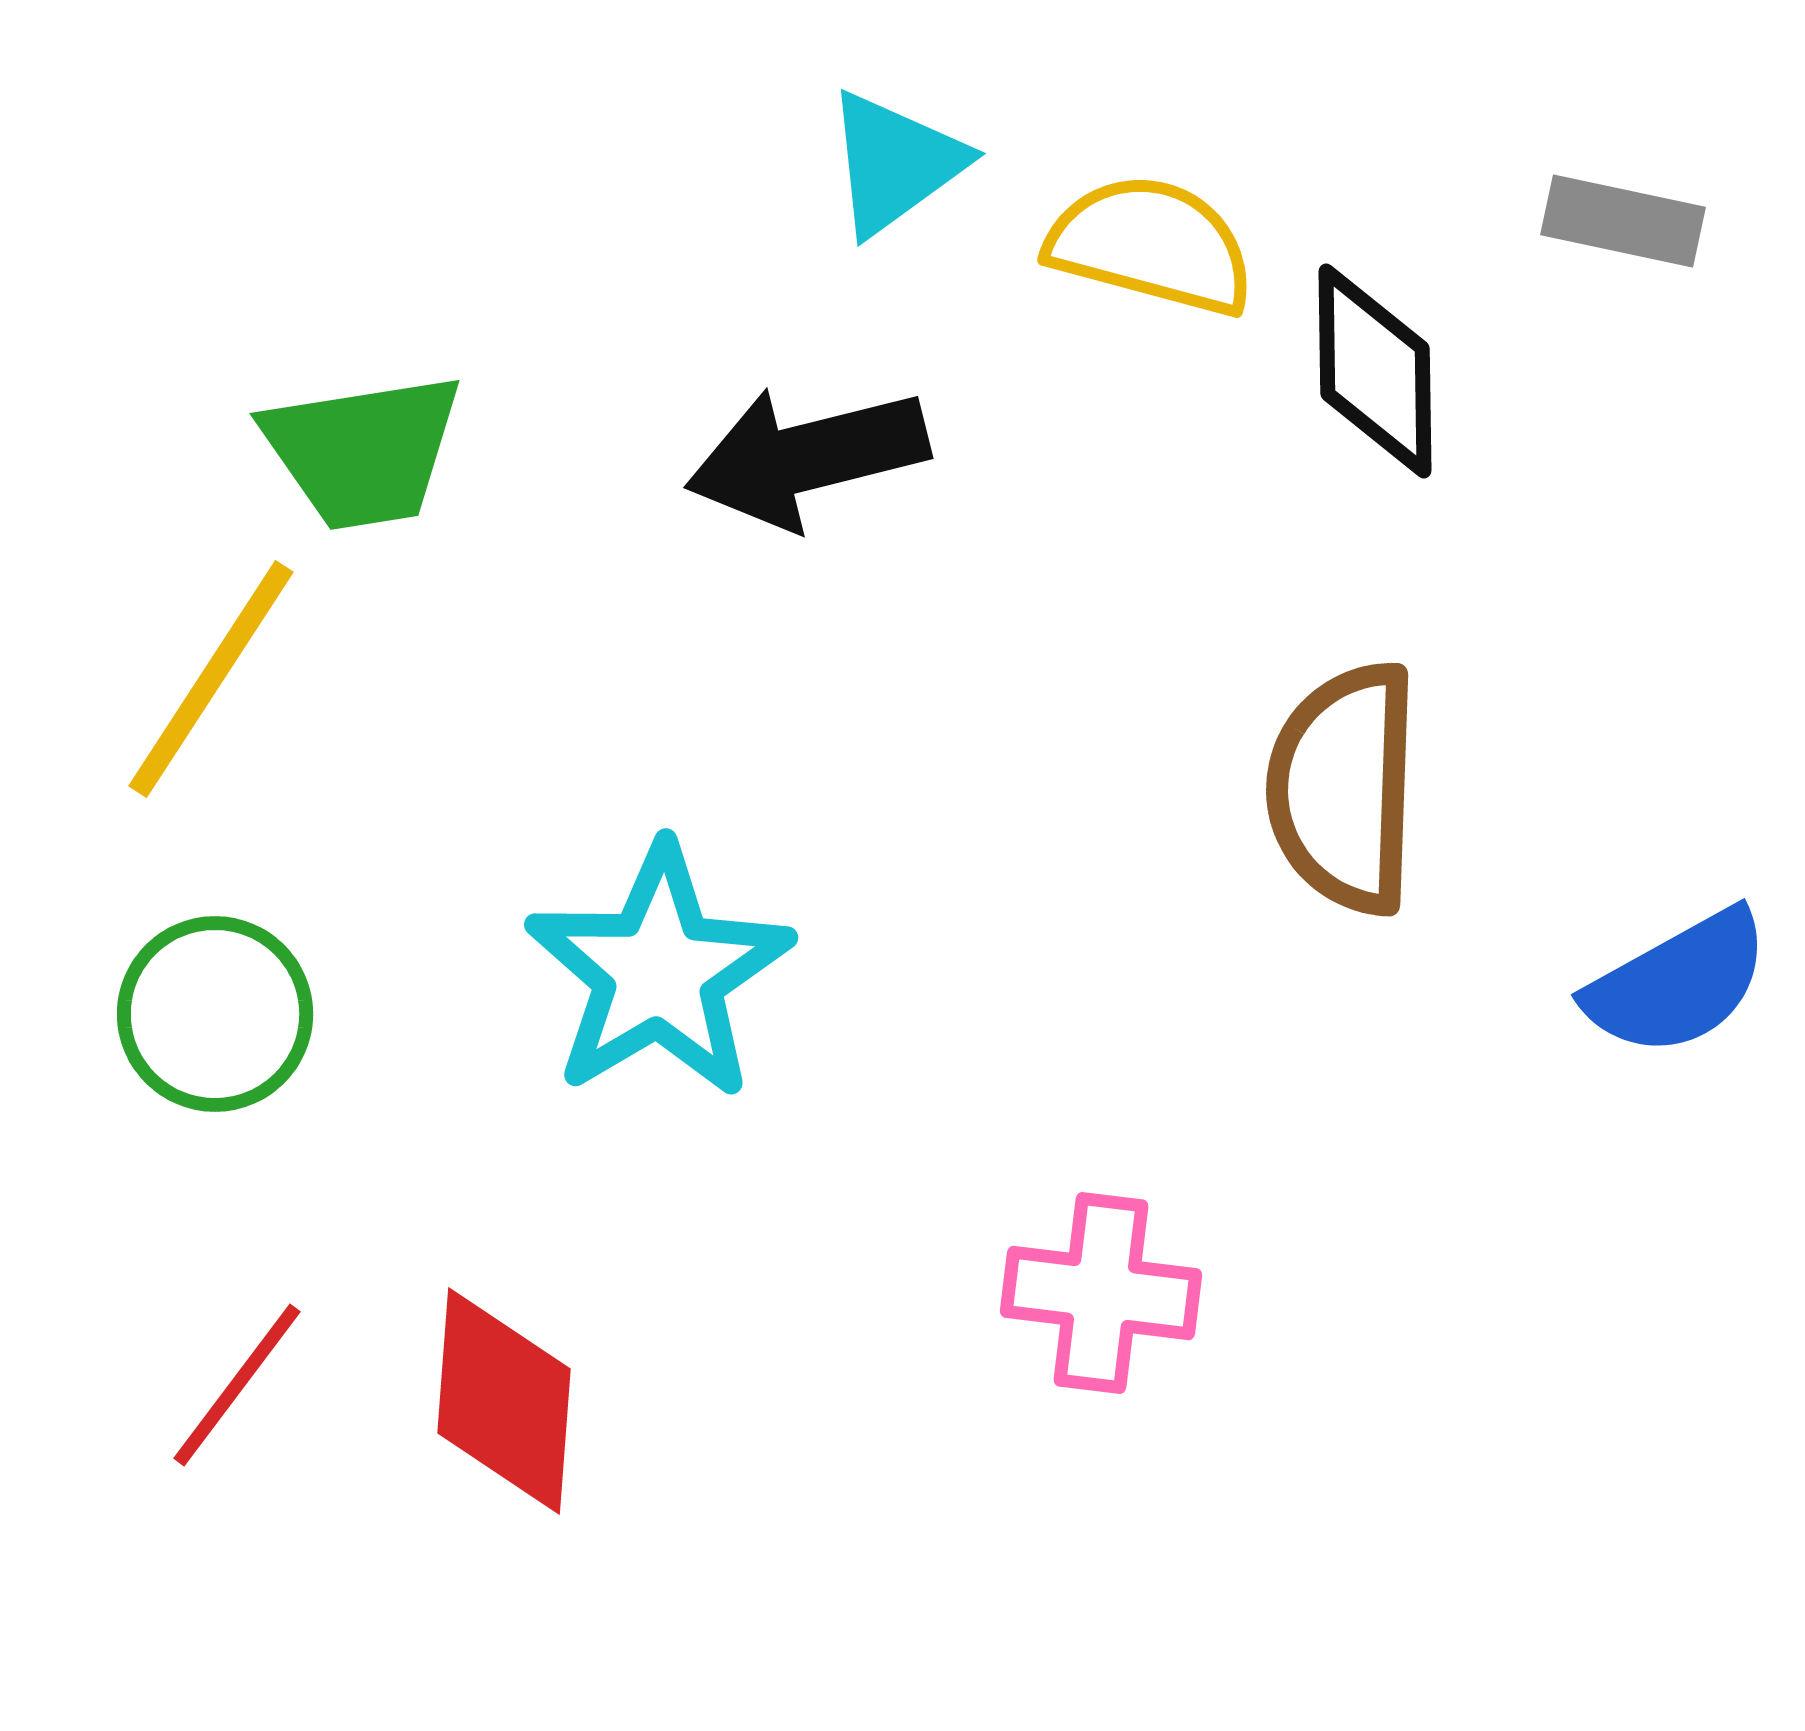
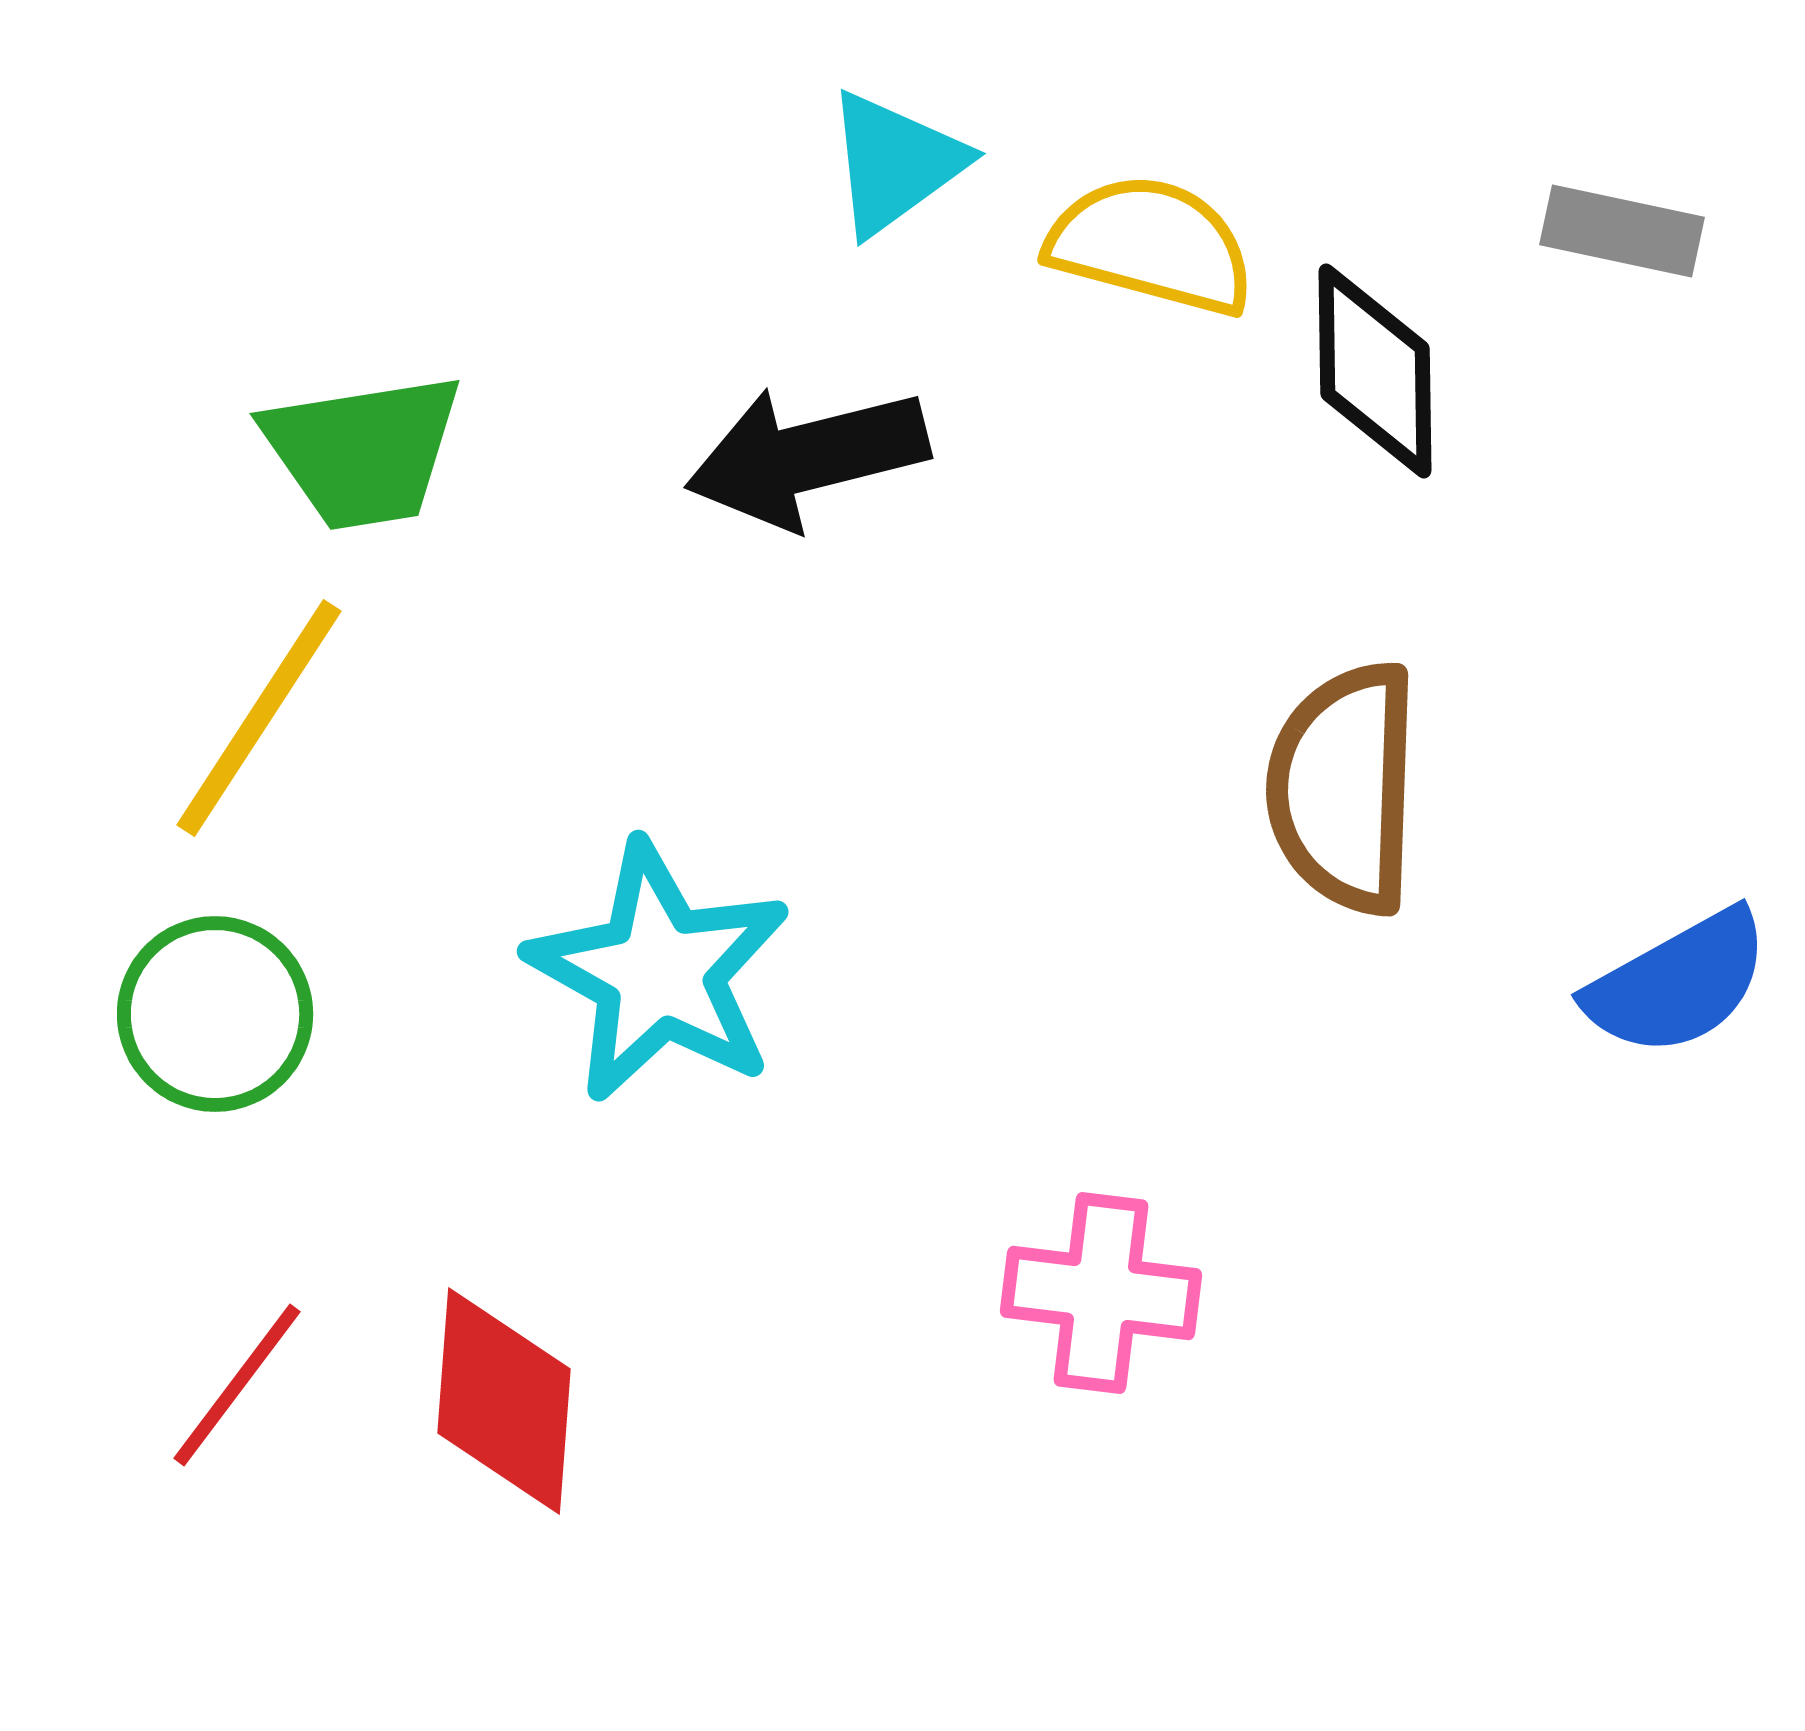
gray rectangle: moved 1 px left, 10 px down
yellow line: moved 48 px right, 39 px down
cyan star: rotated 12 degrees counterclockwise
